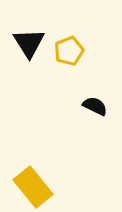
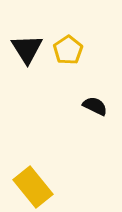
black triangle: moved 2 px left, 6 px down
yellow pentagon: moved 1 px left, 1 px up; rotated 12 degrees counterclockwise
